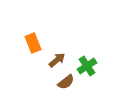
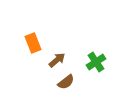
green cross: moved 9 px right, 4 px up
